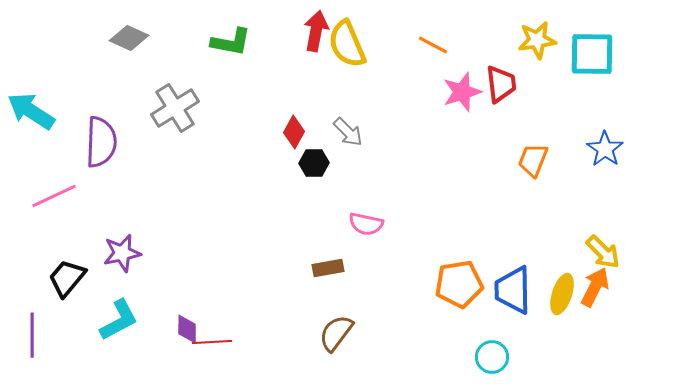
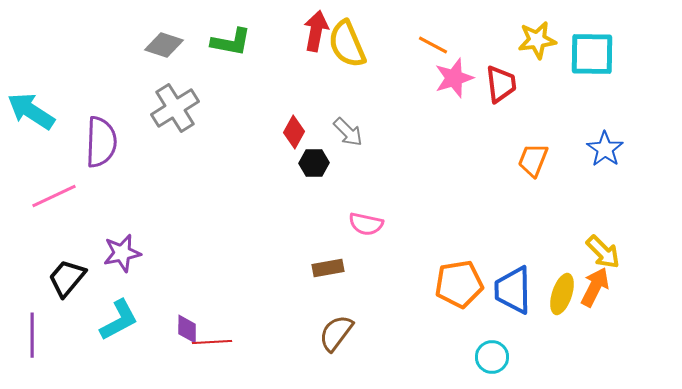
gray diamond: moved 35 px right, 7 px down; rotated 6 degrees counterclockwise
pink star: moved 8 px left, 14 px up
